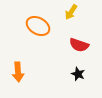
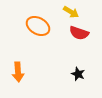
yellow arrow: rotated 91 degrees counterclockwise
red semicircle: moved 12 px up
